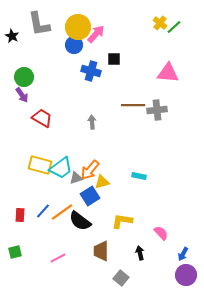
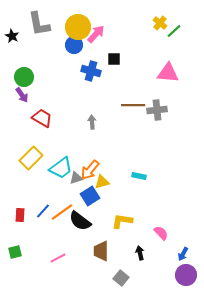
green line: moved 4 px down
yellow rectangle: moved 9 px left, 7 px up; rotated 60 degrees counterclockwise
